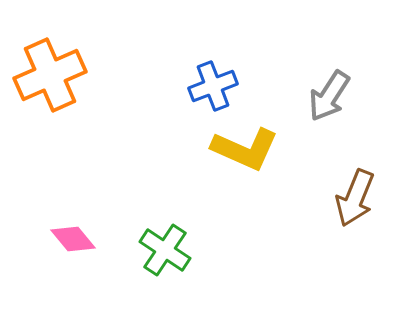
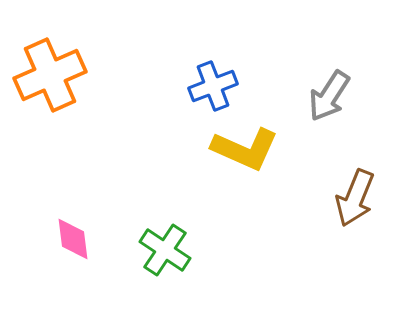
pink diamond: rotated 33 degrees clockwise
